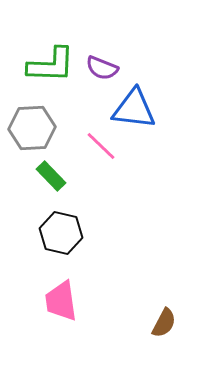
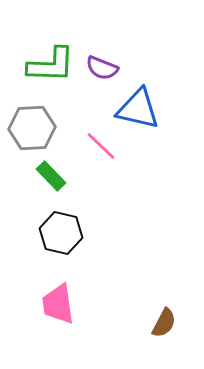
blue triangle: moved 4 px right; rotated 6 degrees clockwise
pink trapezoid: moved 3 px left, 3 px down
